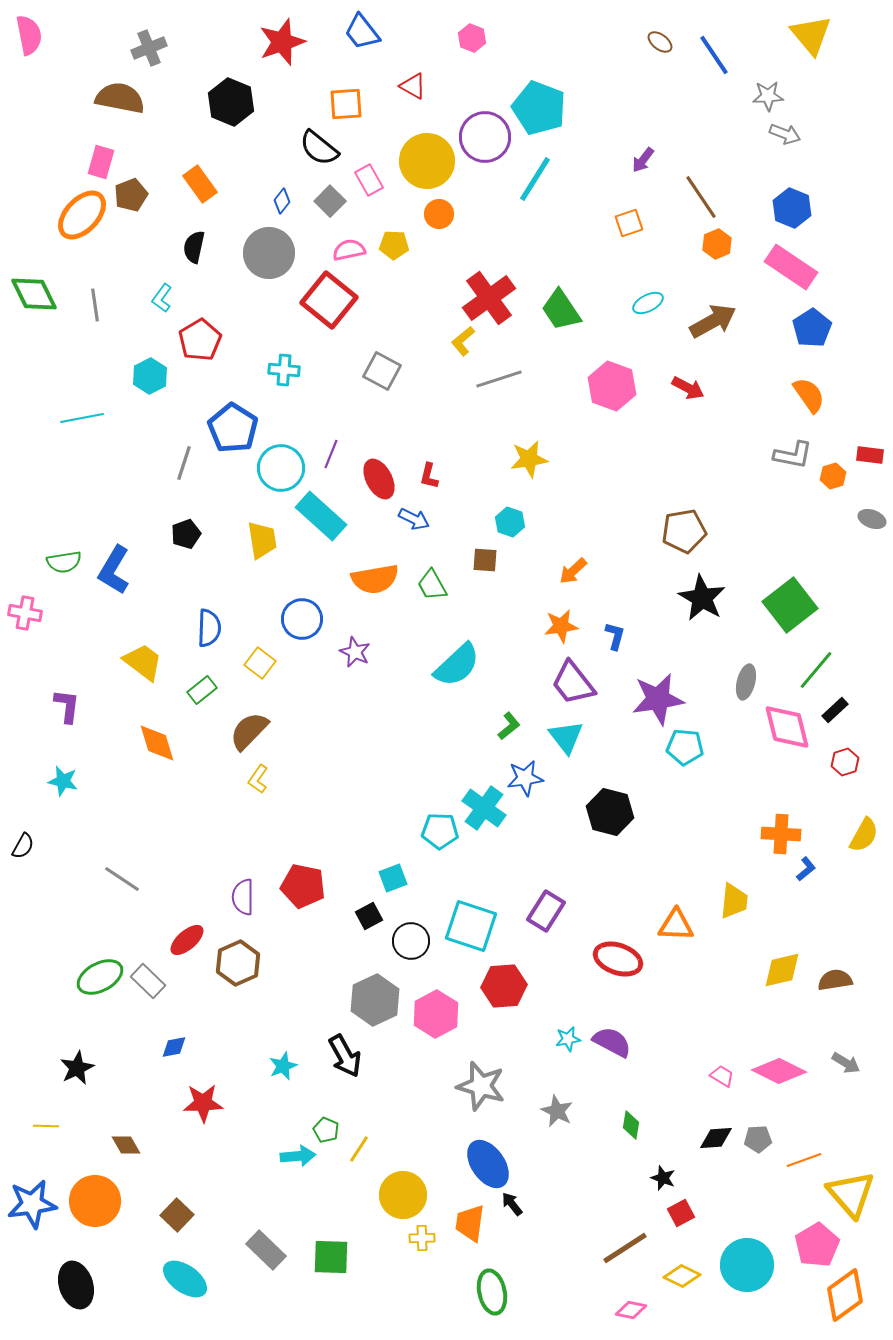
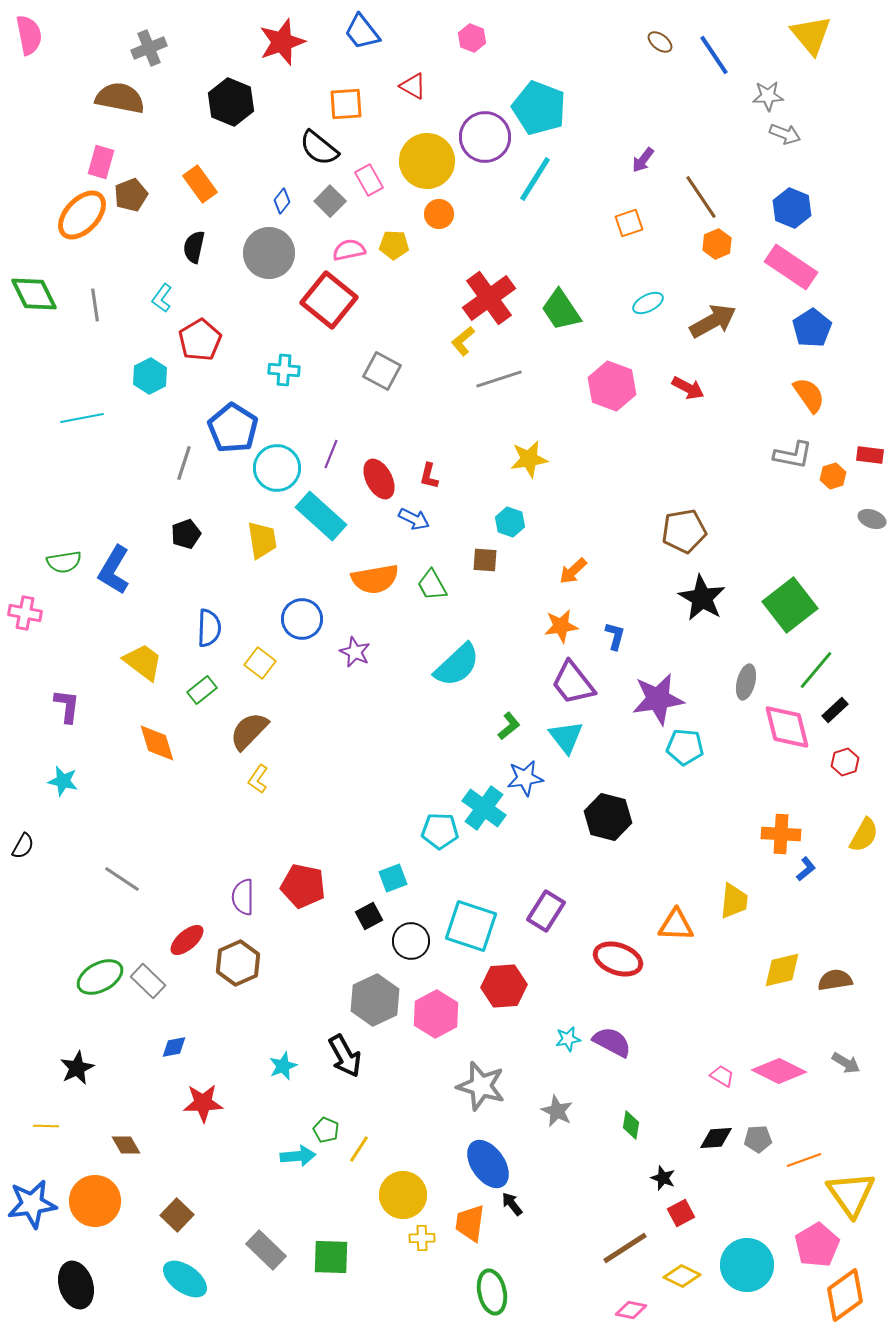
cyan circle at (281, 468): moved 4 px left
black hexagon at (610, 812): moved 2 px left, 5 px down
yellow triangle at (851, 1194): rotated 6 degrees clockwise
